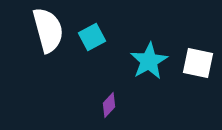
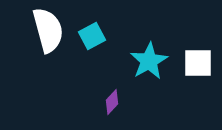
cyan square: moved 1 px up
white square: rotated 12 degrees counterclockwise
purple diamond: moved 3 px right, 3 px up
